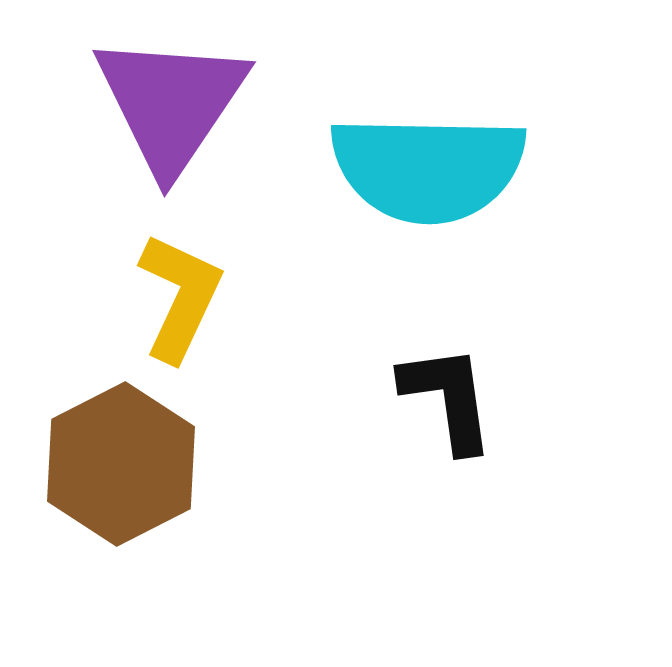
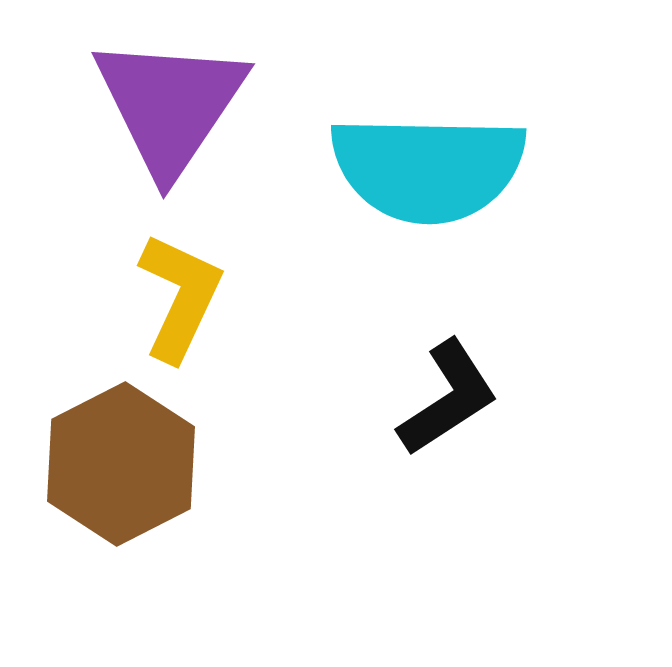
purple triangle: moved 1 px left, 2 px down
black L-shape: rotated 65 degrees clockwise
